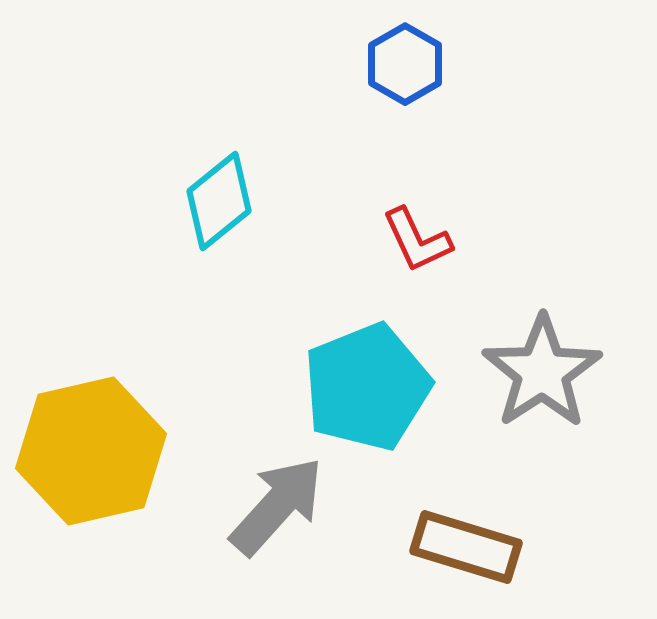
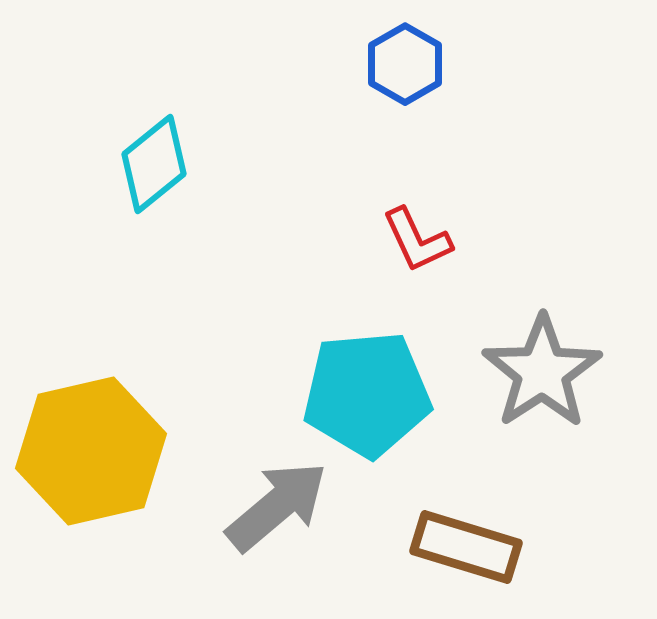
cyan diamond: moved 65 px left, 37 px up
cyan pentagon: moved 7 px down; rotated 17 degrees clockwise
gray arrow: rotated 8 degrees clockwise
